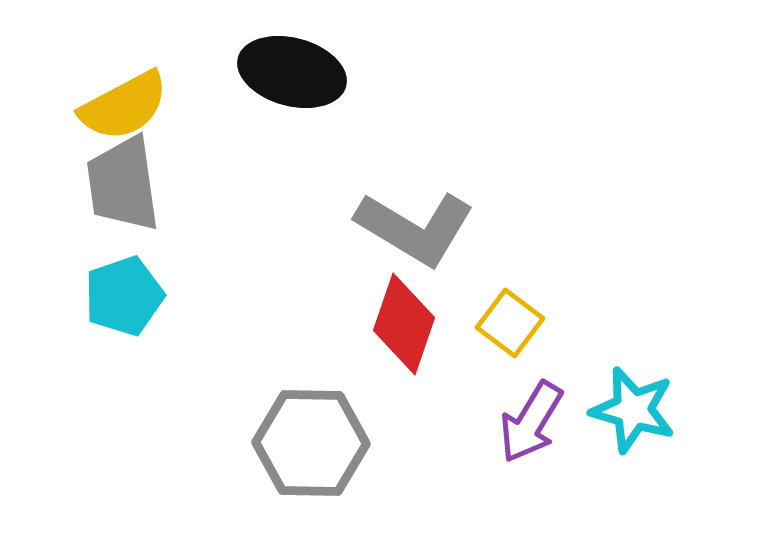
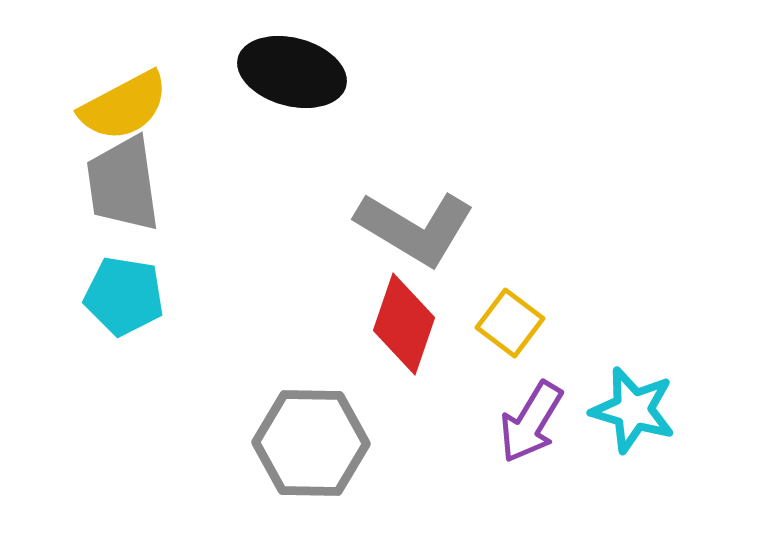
cyan pentagon: rotated 28 degrees clockwise
